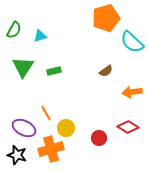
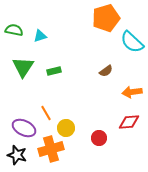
green semicircle: rotated 108 degrees counterclockwise
red diamond: moved 1 px right, 5 px up; rotated 35 degrees counterclockwise
